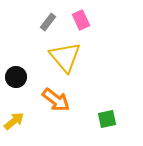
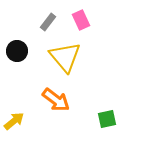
black circle: moved 1 px right, 26 px up
